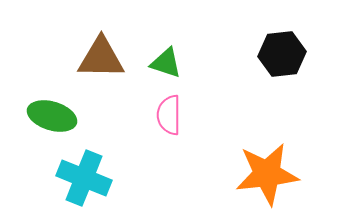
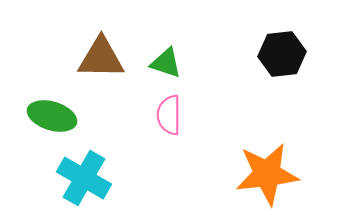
cyan cross: rotated 8 degrees clockwise
